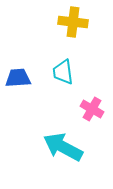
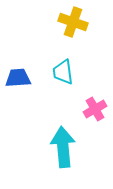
yellow cross: rotated 12 degrees clockwise
pink cross: moved 3 px right; rotated 30 degrees clockwise
cyan arrow: rotated 57 degrees clockwise
